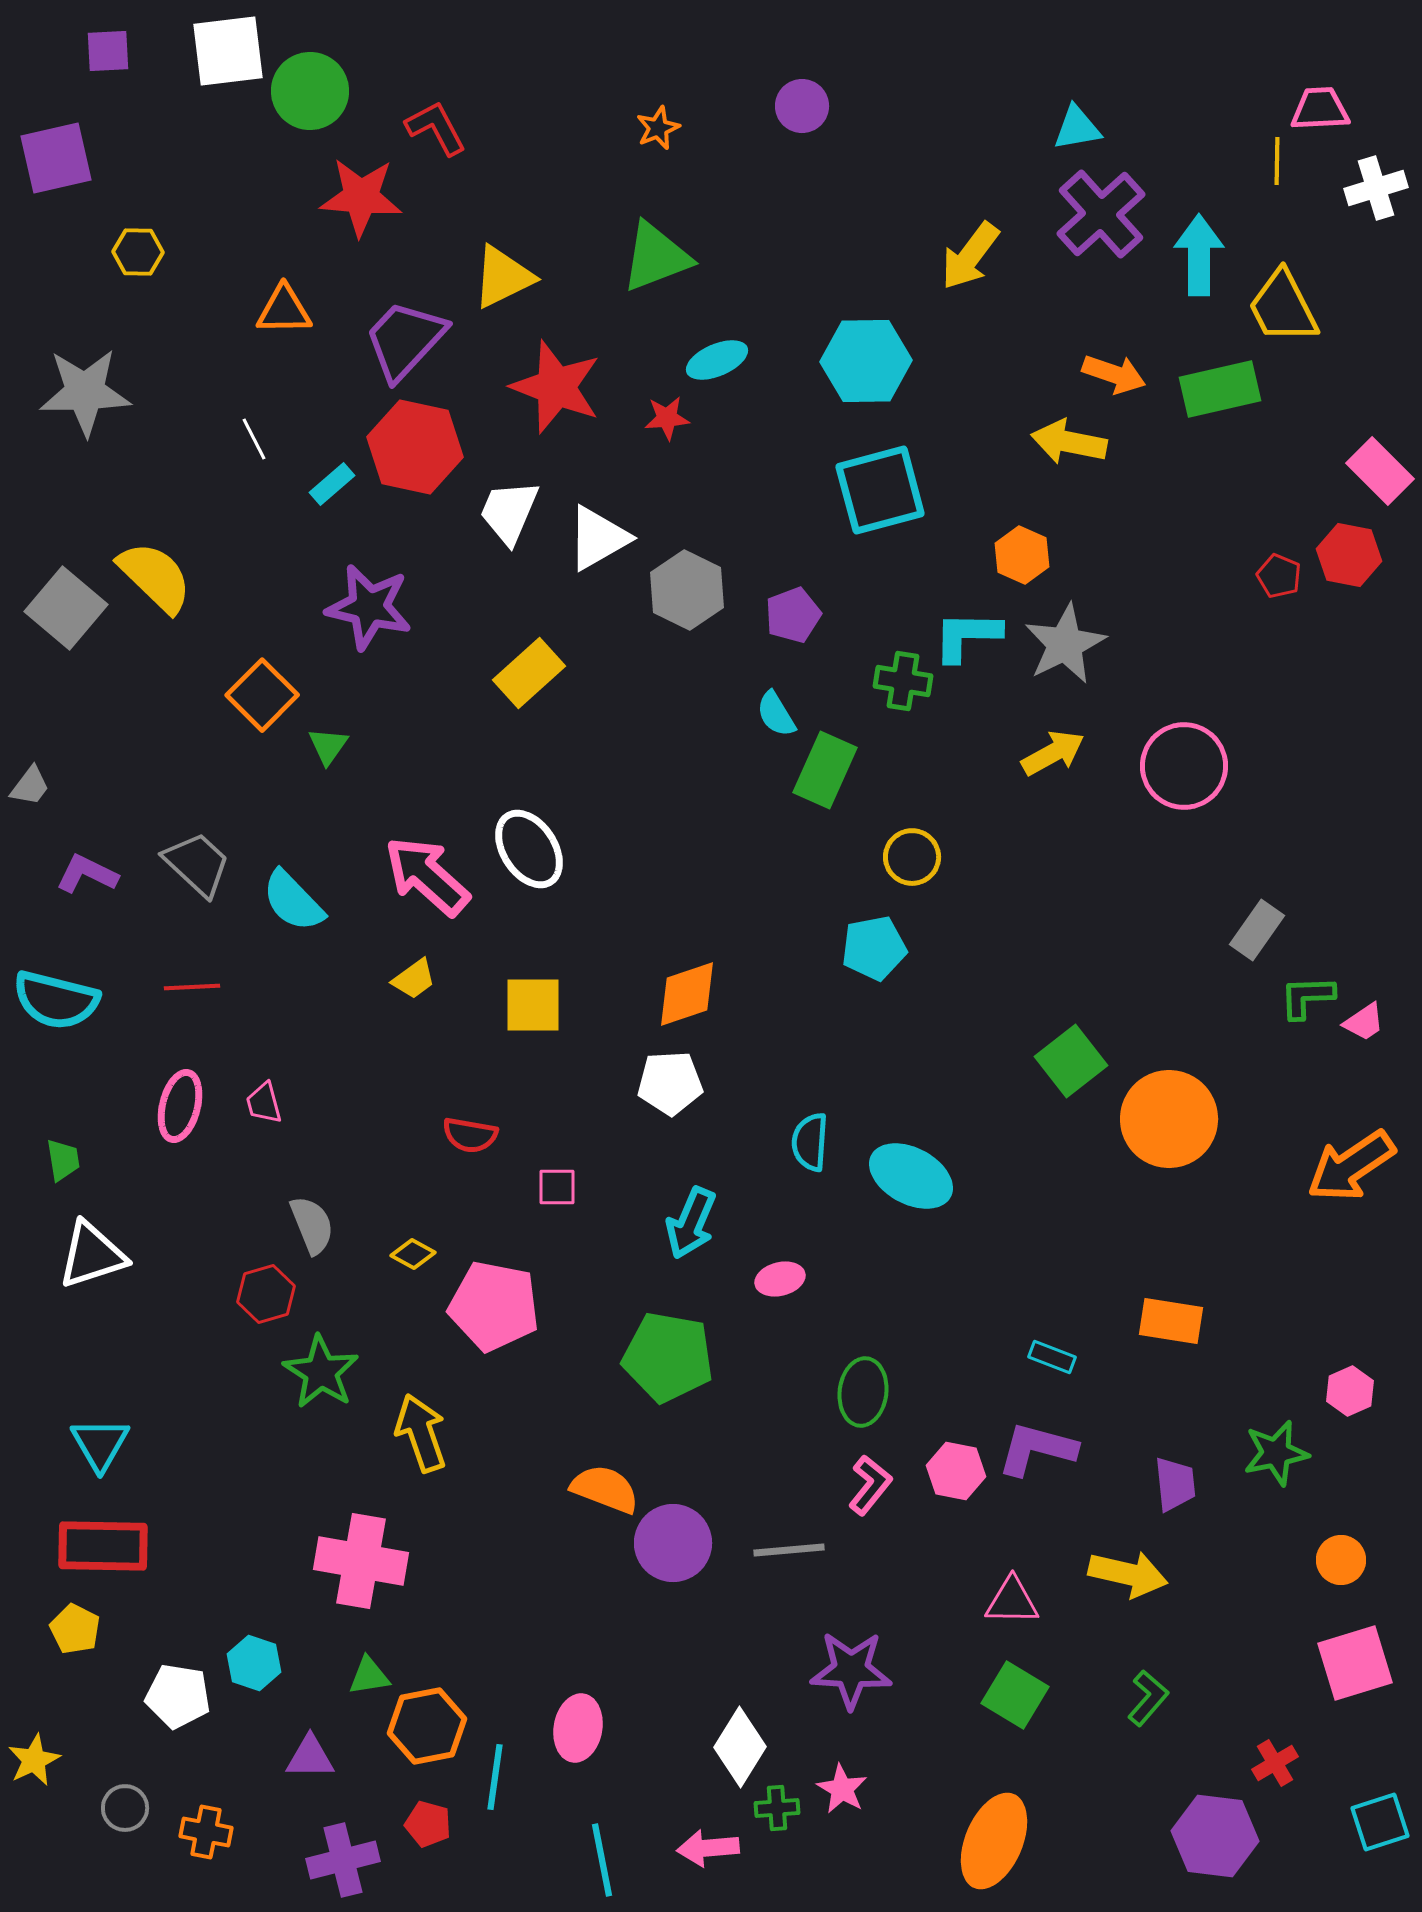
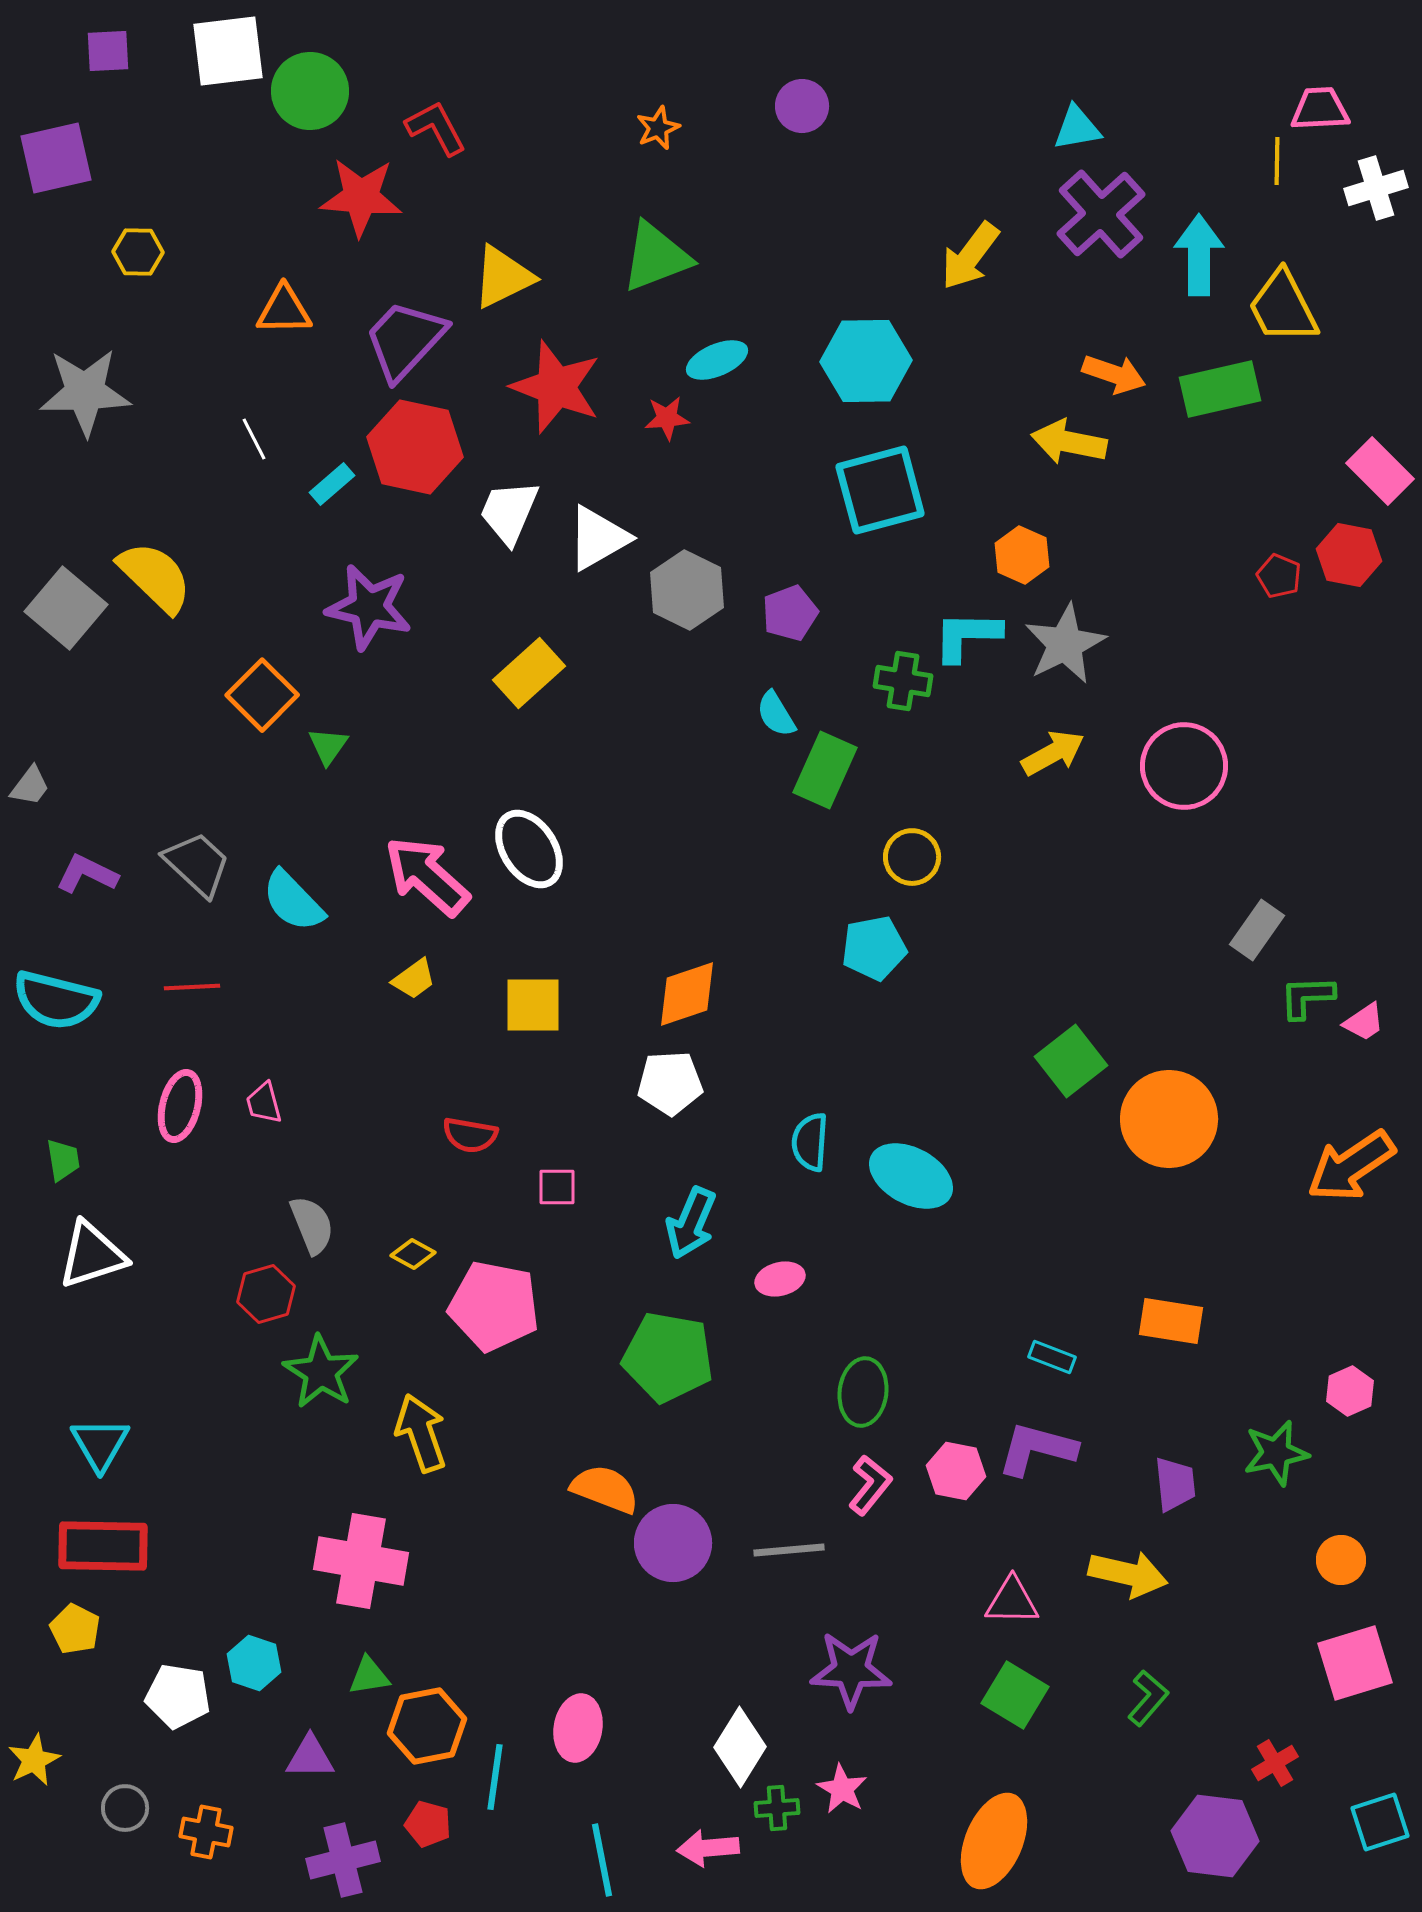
purple pentagon at (793, 615): moved 3 px left, 2 px up
